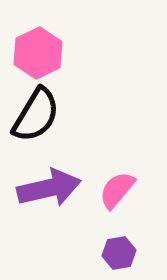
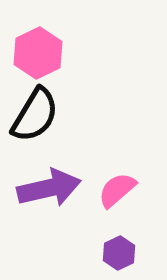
black semicircle: moved 1 px left
pink semicircle: rotated 9 degrees clockwise
purple hexagon: rotated 16 degrees counterclockwise
